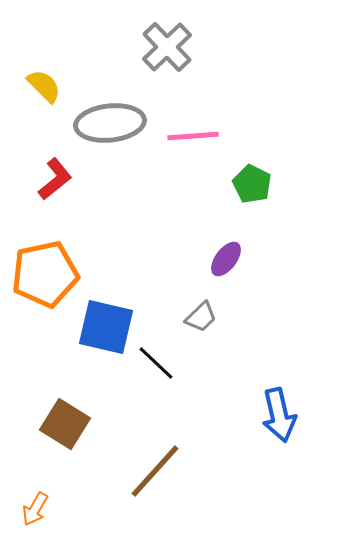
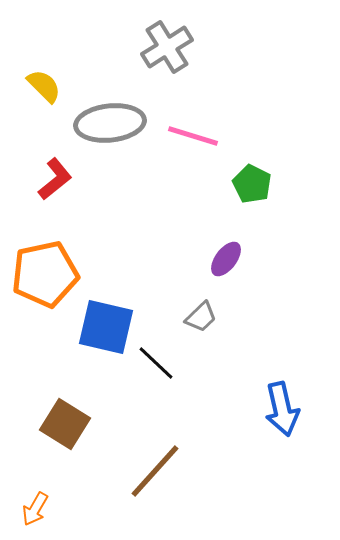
gray cross: rotated 12 degrees clockwise
pink line: rotated 21 degrees clockwise
blue arrow: moved 3 px right, 6 px up
